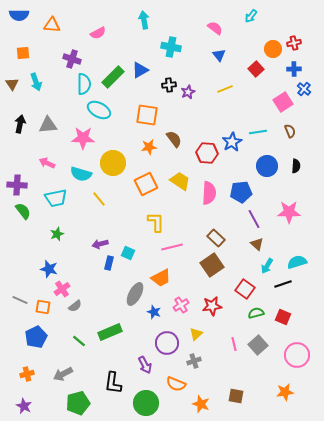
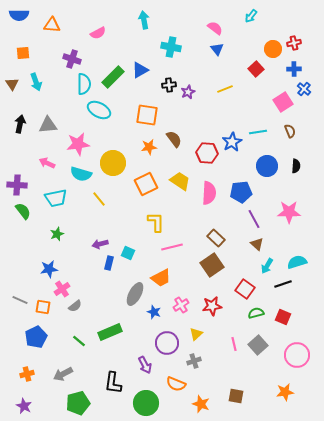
blue triangle at (219, 55): moved 2 px left, 6 px up
pink star at (83, 138): moved 5 px left, 6 px down; rotated 10 degrees counterclockwise
blue star at (49, 269): rotated 24 degrees counterclockwise
